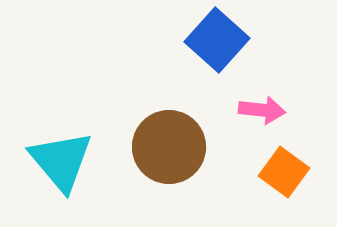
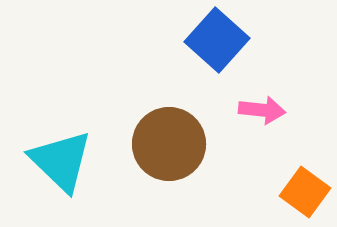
brown circle: moved 3 px up
cyan triangle: rotated 6 degrees counterclockwise
orange square: moved 21 px right, 20 px down
